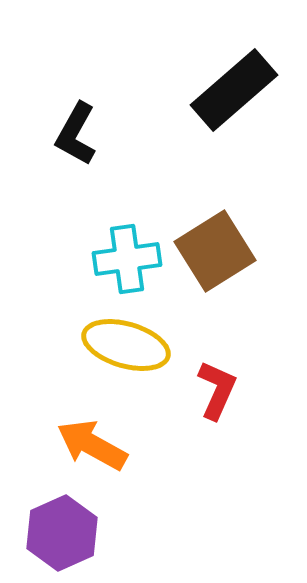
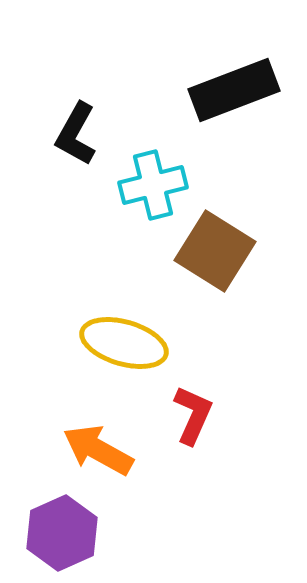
black rectangle: rotated 20 degrees clockwise
brown square: rotated 26 degrees counterclockwise
cyan cross: moved 26 px right, 74 px up; rotated 6 degrees counterclockwise
yellow ellipse: moved 2 px left, 2 px up
red L-shape: moved 24 px left, 25 px down
orange arrow: moved 6 px right, 5 px down
